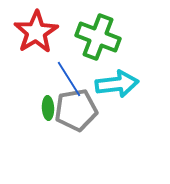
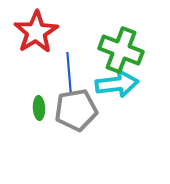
green cross: moved 23 px right, 13 px down
blue line: moved 7 px up; rotated 27 degrees clockwise
green ellipse: moved 9 px left
